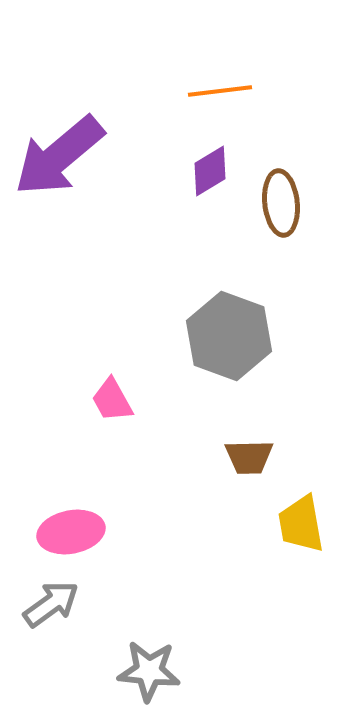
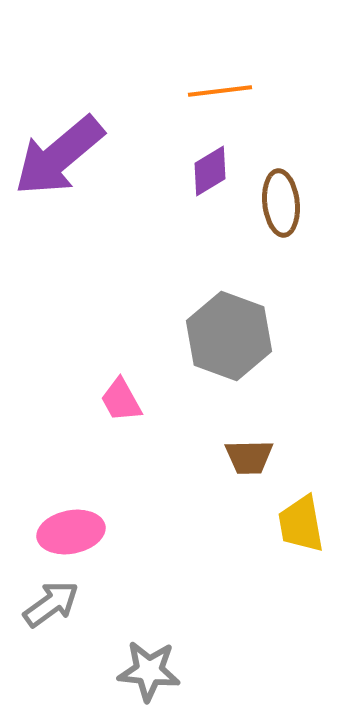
pink trapezoid: moved 9 px right
